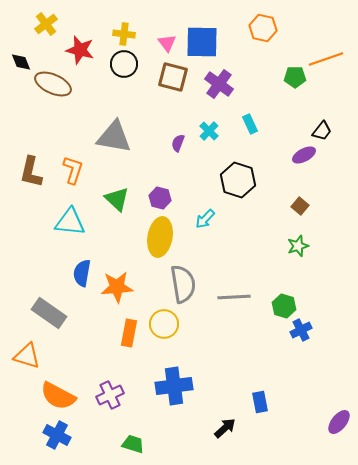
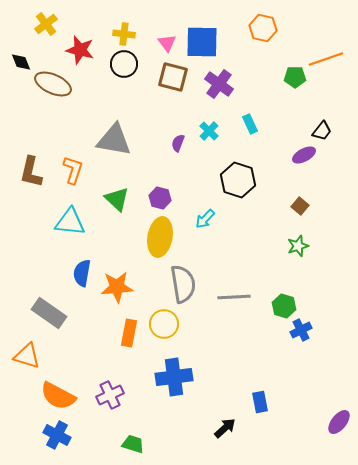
gray triangle at (114, 137): moved 3 px down
blue cross at (174, 386): moved 9 px up
